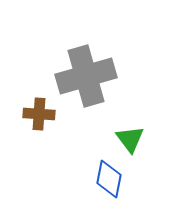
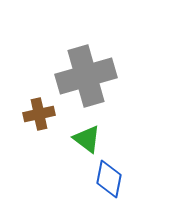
brown cross: rotated 16 degrees counterclockwise
green triangle: moved 43 px left; rotated 16 degrees counterclockwise
